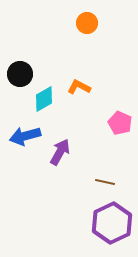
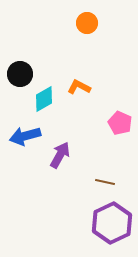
purple arrow: moved 3 px down
